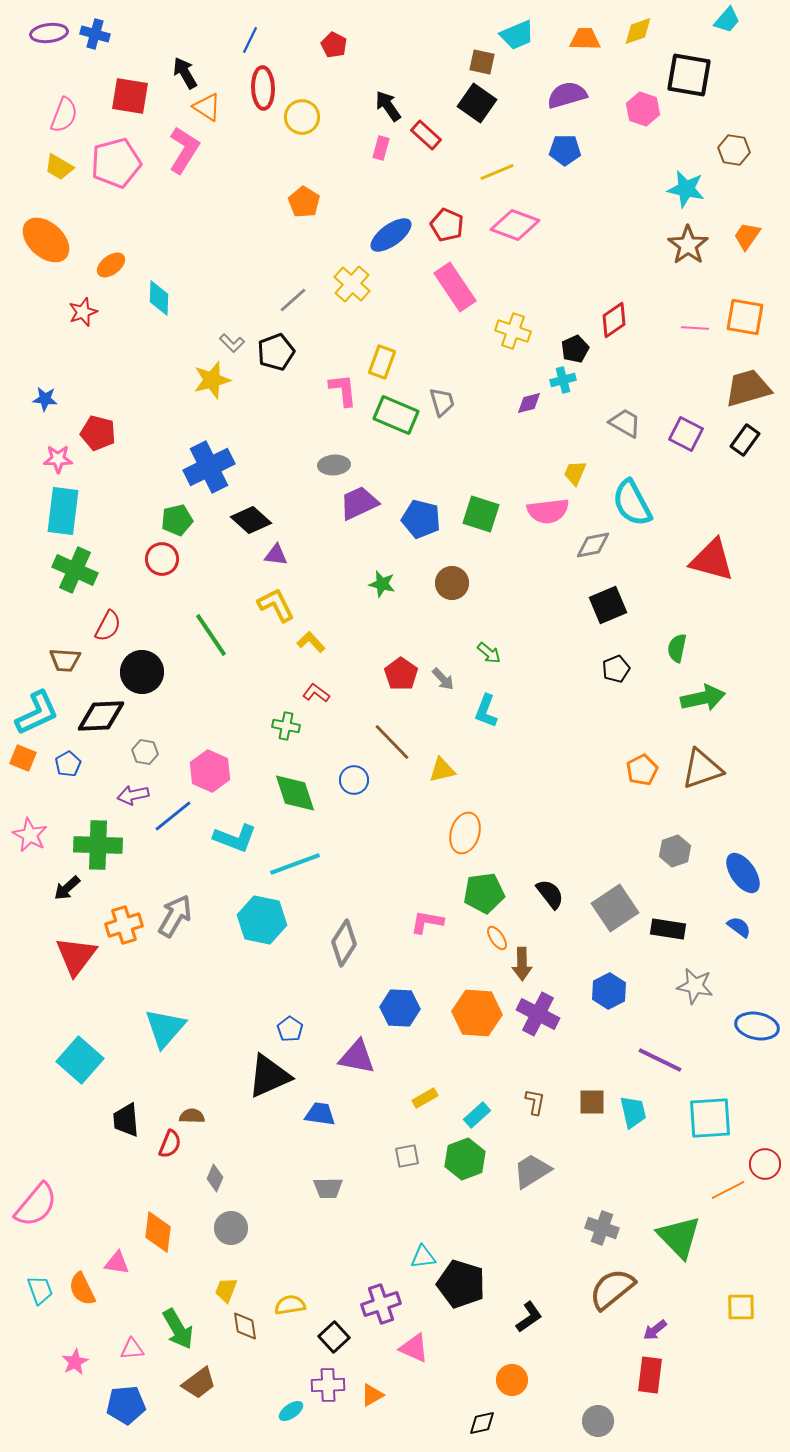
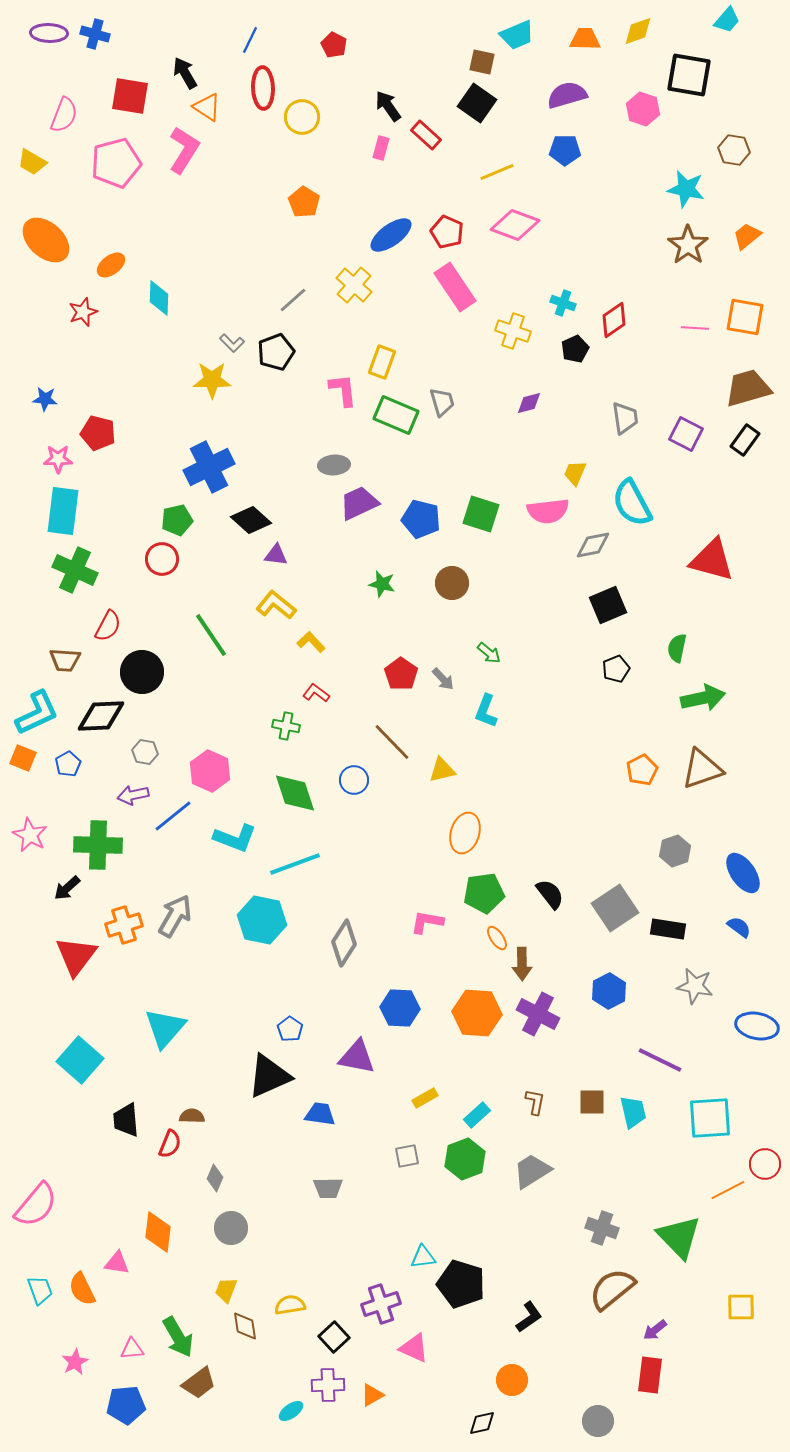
purple ellipse at (49, 33): rotated 9 degrees clockwise
yellow trapezoid at (59, 167): moved 27 px left, 5 px up
red pentagon at (447, 225): moved 7 px down
orange trapezoid at (747, 236): rotated 16 degrees clockwise
yellow cross at (352, 284): moved 2 px right, 1 px down
yellow star at (212, 380): rotated 15 degrees clockwise
cyan cross at (563, 380): moved 77 px up; rotated 35 degrees clockwise
gray trapezoid at (625, 423): moved 5 px up; rotated 52 degrees clockwise
yellow L-shape at (276, 605): rotated 24 degrees counterclockwise
green arrow at (178, 1329): moved 8 px down
